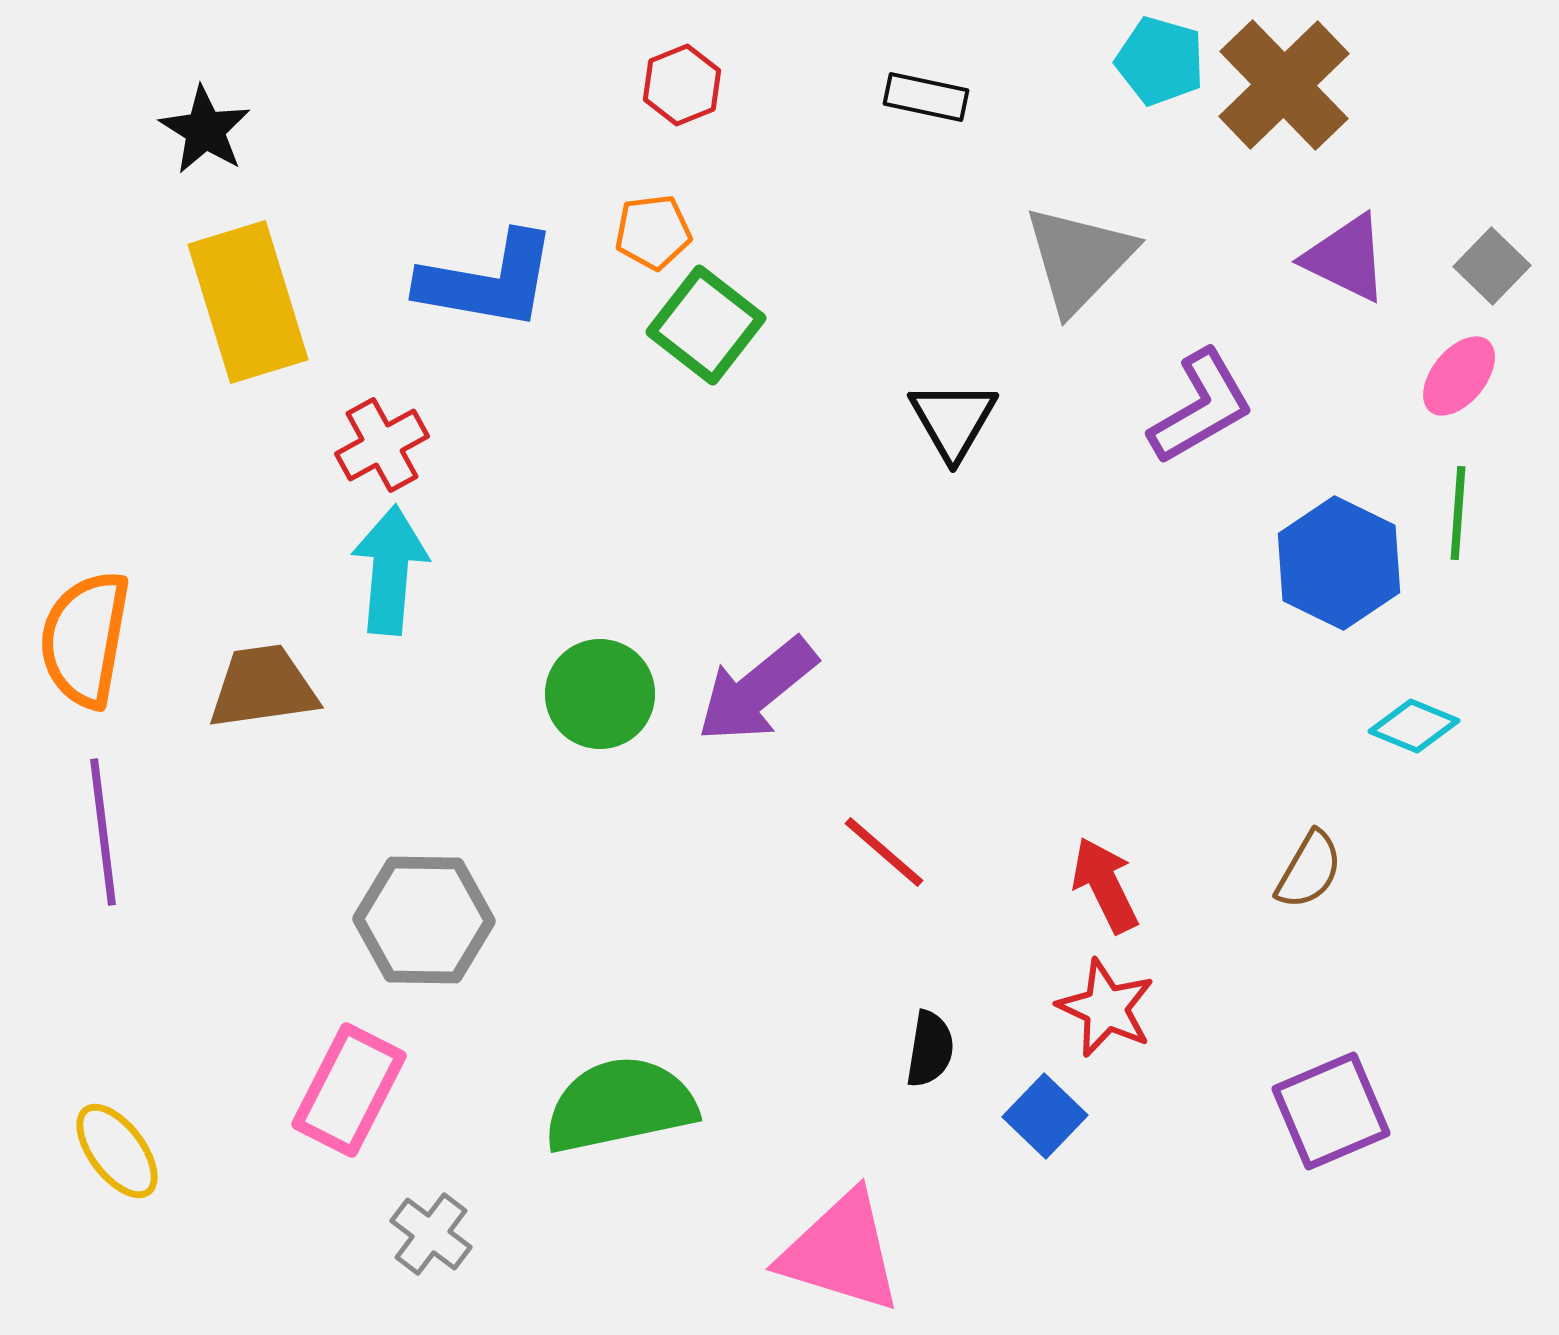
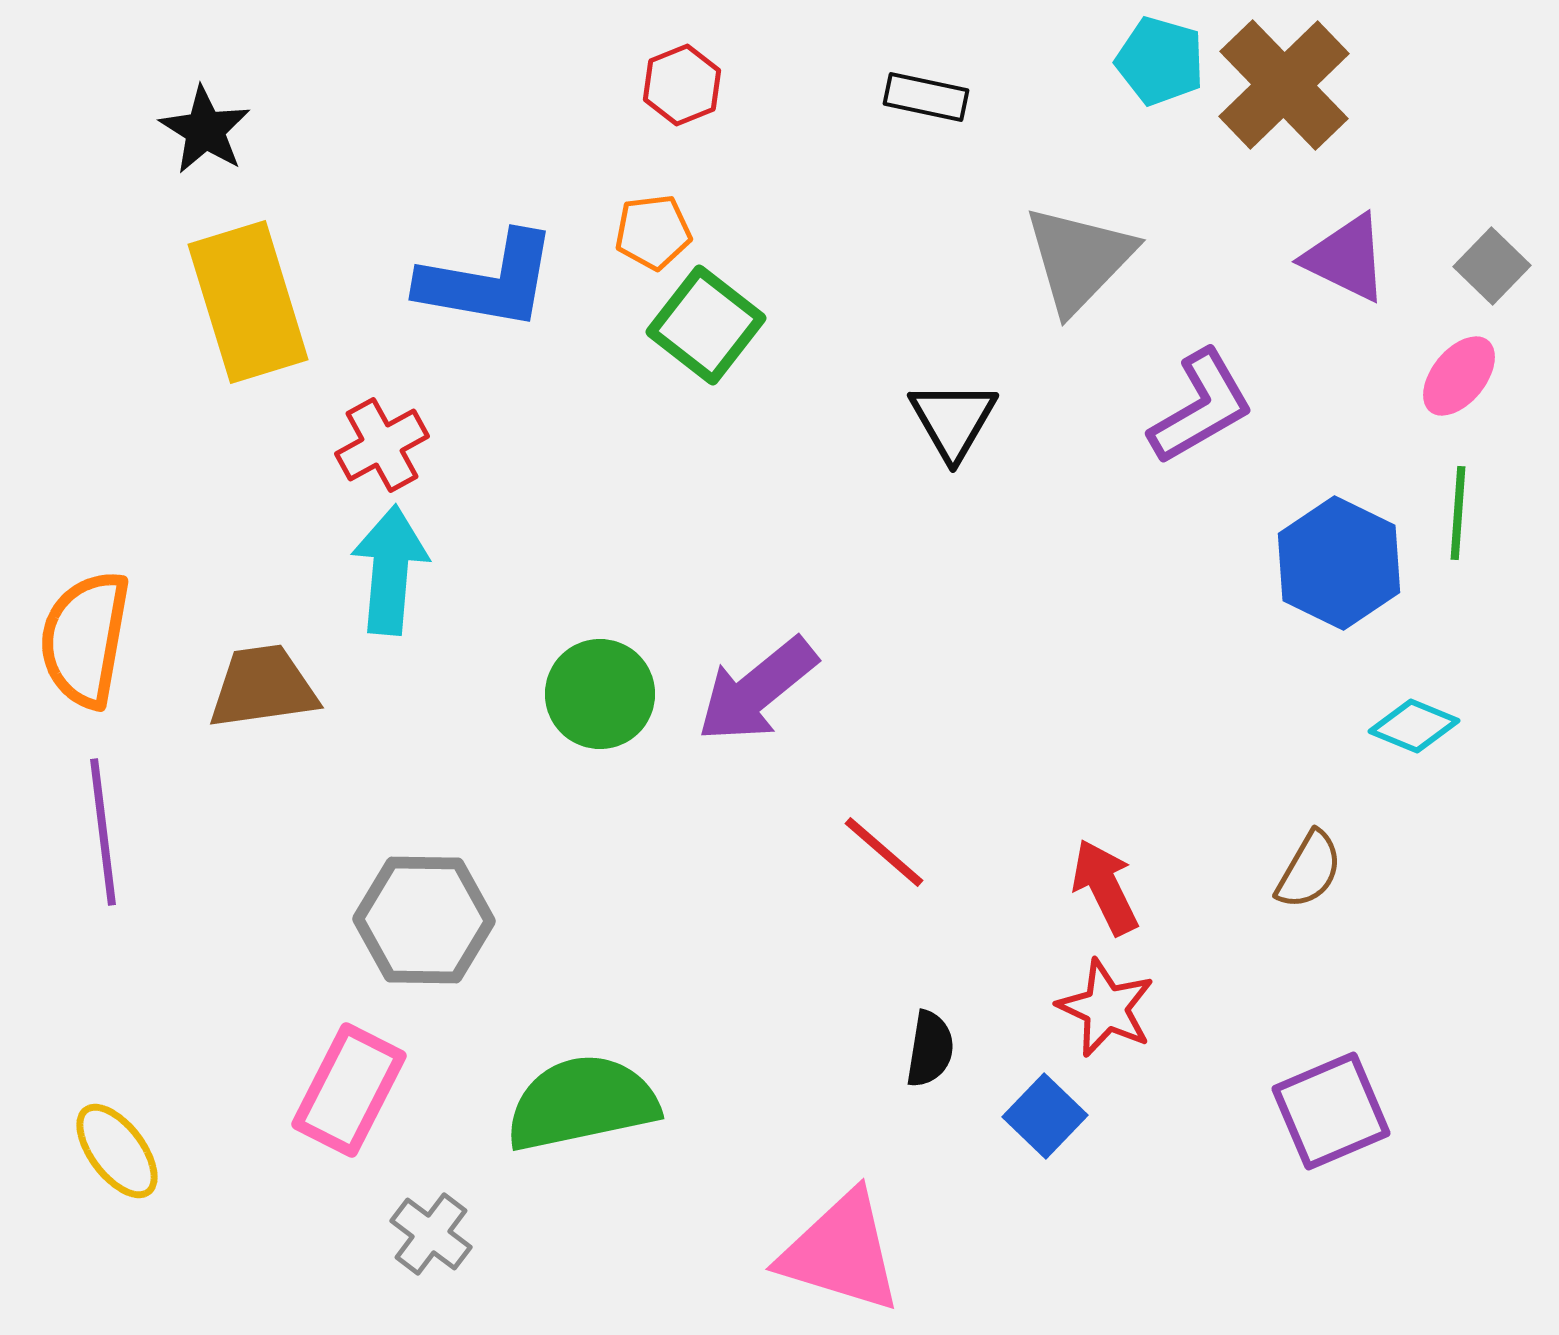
red arrow: moved 2 px down
green semicircle: moved 38 px left, 2 px up
